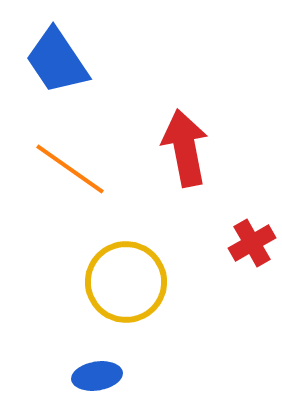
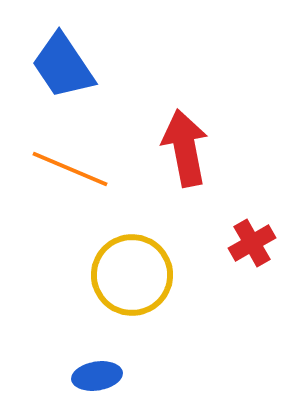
blue trapezoid: moved 6 px right, 5 px down
orange line: rotated 12 degrees counterclockwise
yellow circle: moved 6 px right, 7 px up
